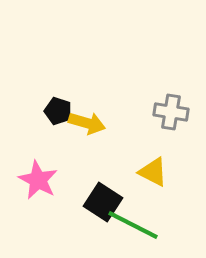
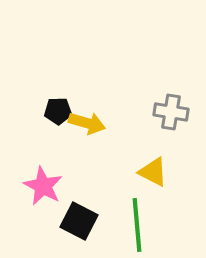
black pentagon: rotated 20 degrees counterclockwise
pink star: moved 5 px right, 6 px down
black square: moved 24 px left, 19 px down; rotated 6 degrees counterclockwise
green line: moved 4 px right; rotated 58 degrees clockwise
